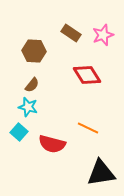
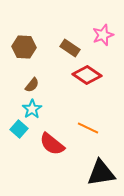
brown rectangle: moved 1 px left, 15 px down
brown hexagon: moved 10 px left, 4 px up
red diamond: rotated 24 degrees counterclockwise
cyan star: moved 4 px right, 2 px down; rotated 24 degrees clockwise
cyan square: moved 3 px up
red semicircle: rotated 24 degrees clockwise
